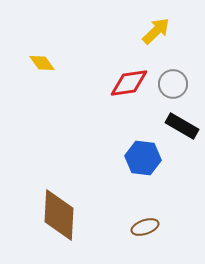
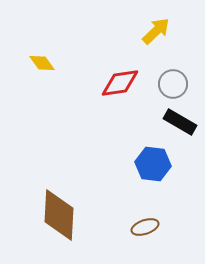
red diamond: moved 9 px left
black rectangle: moved 2 px left, 4 px up
blue hexagon: moved 10 px right, 6 px down
